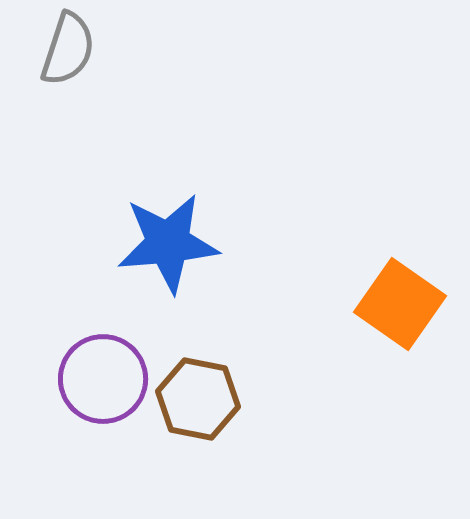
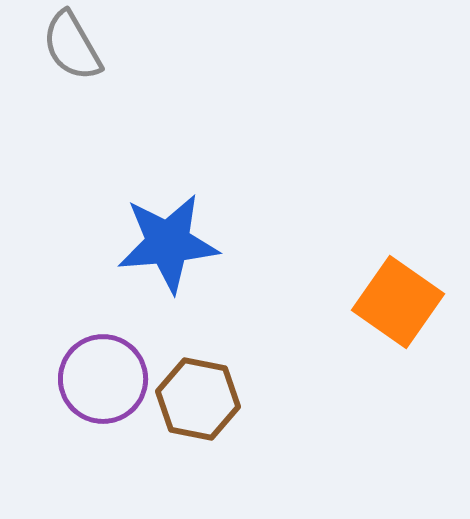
gray semicircle: moved 4 px right, 3 px up; rotated 132 degrees clockwise
orange square: moved 2 px left, 2 px up
